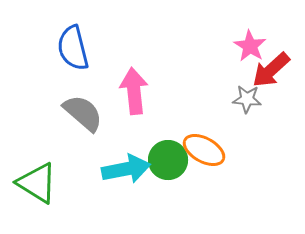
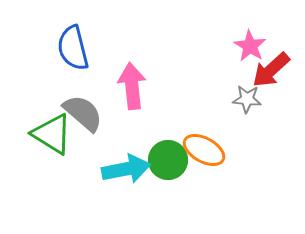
pink arrow: moved 2 px left, 5 px up
green triangle: moved 15 px right, 49 px up
